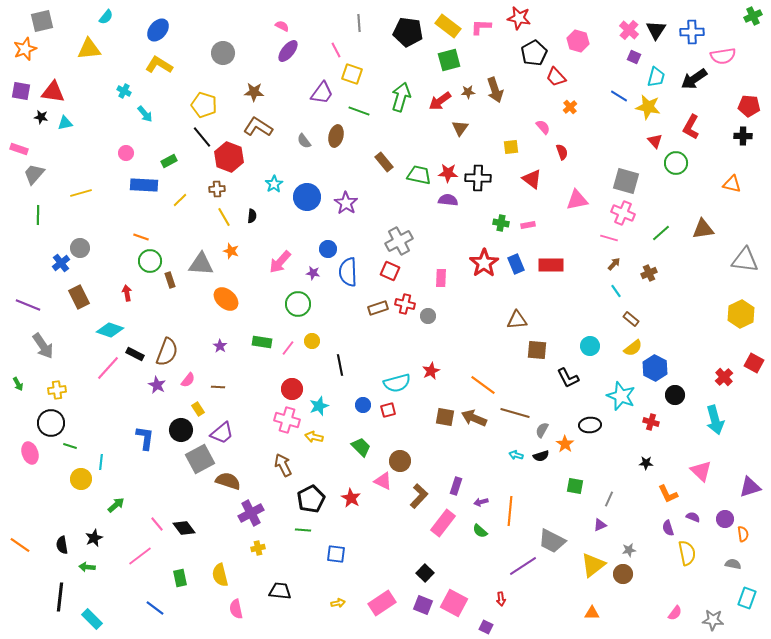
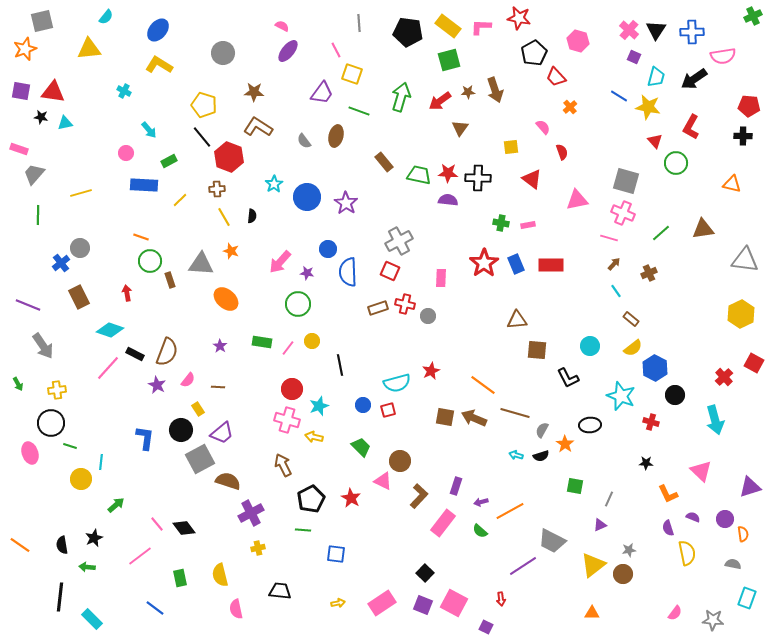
cyan arrow at (145, 114): moved 4 px right, 16 px down
purple star at (313, 273): moved 6 px left
orange line at (510, 511): rotated 56 degrees clockwise
